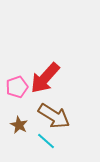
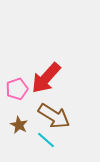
red arrow: moved 1 px right
pink pentagon: moved 2 px down
cyan line: moved 1 px up
